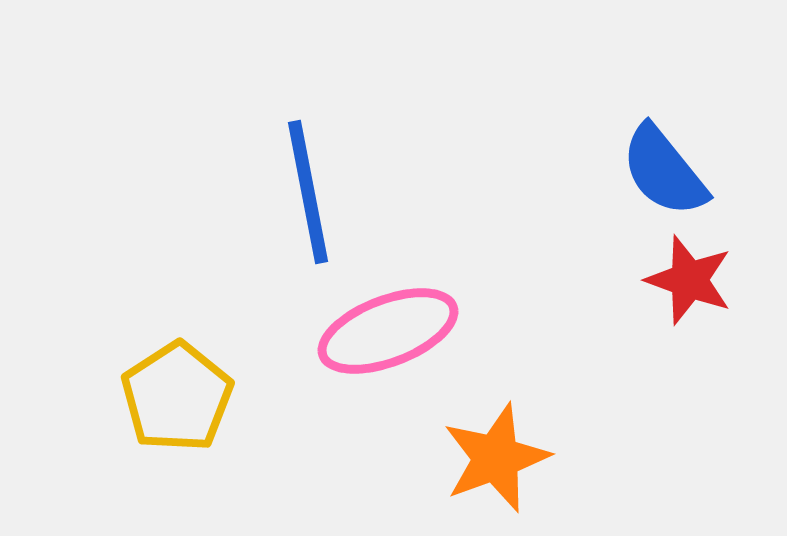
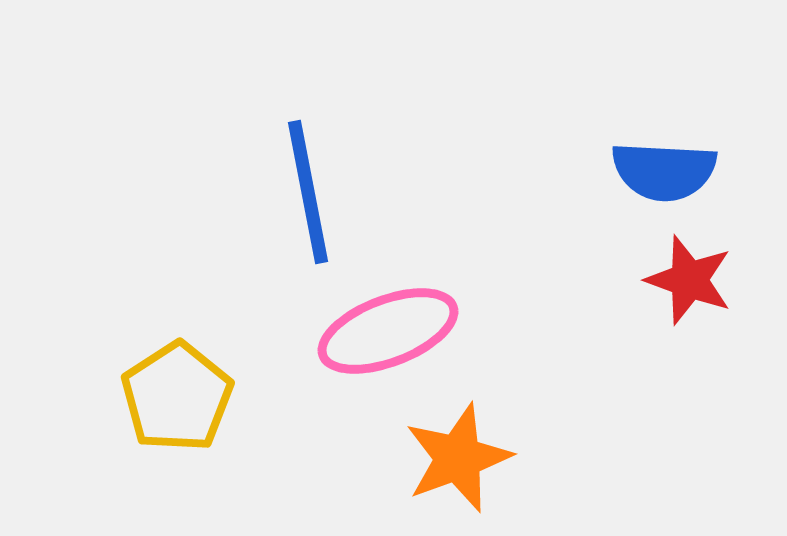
blue semicircle: rotated 48 degrees counterclockwise
orange star: moved 38 px left
